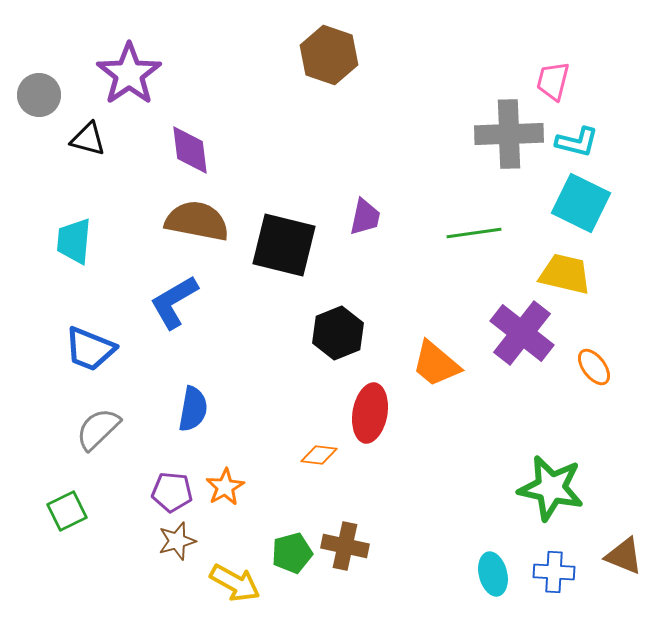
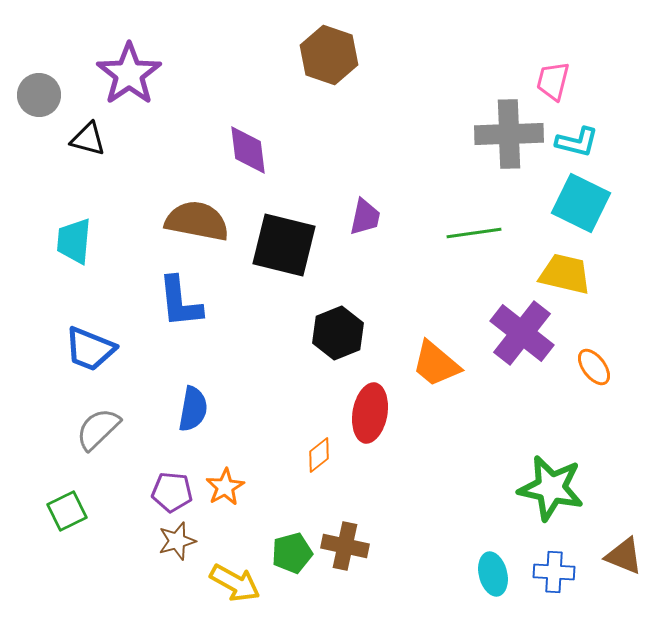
purple diamond: moved 58 px right
blue L-shape: moved 6 px right; rotated 66 degrees counterclockwise
orange diamond: rotated 45 degrees counterclockwise
